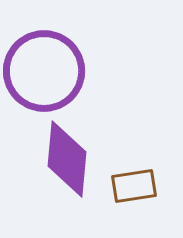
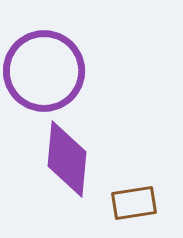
brown rectangle: moved 17 px down
